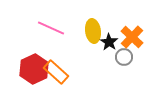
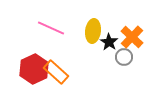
yellow ellipse: rotated 15 degrees clockwise
